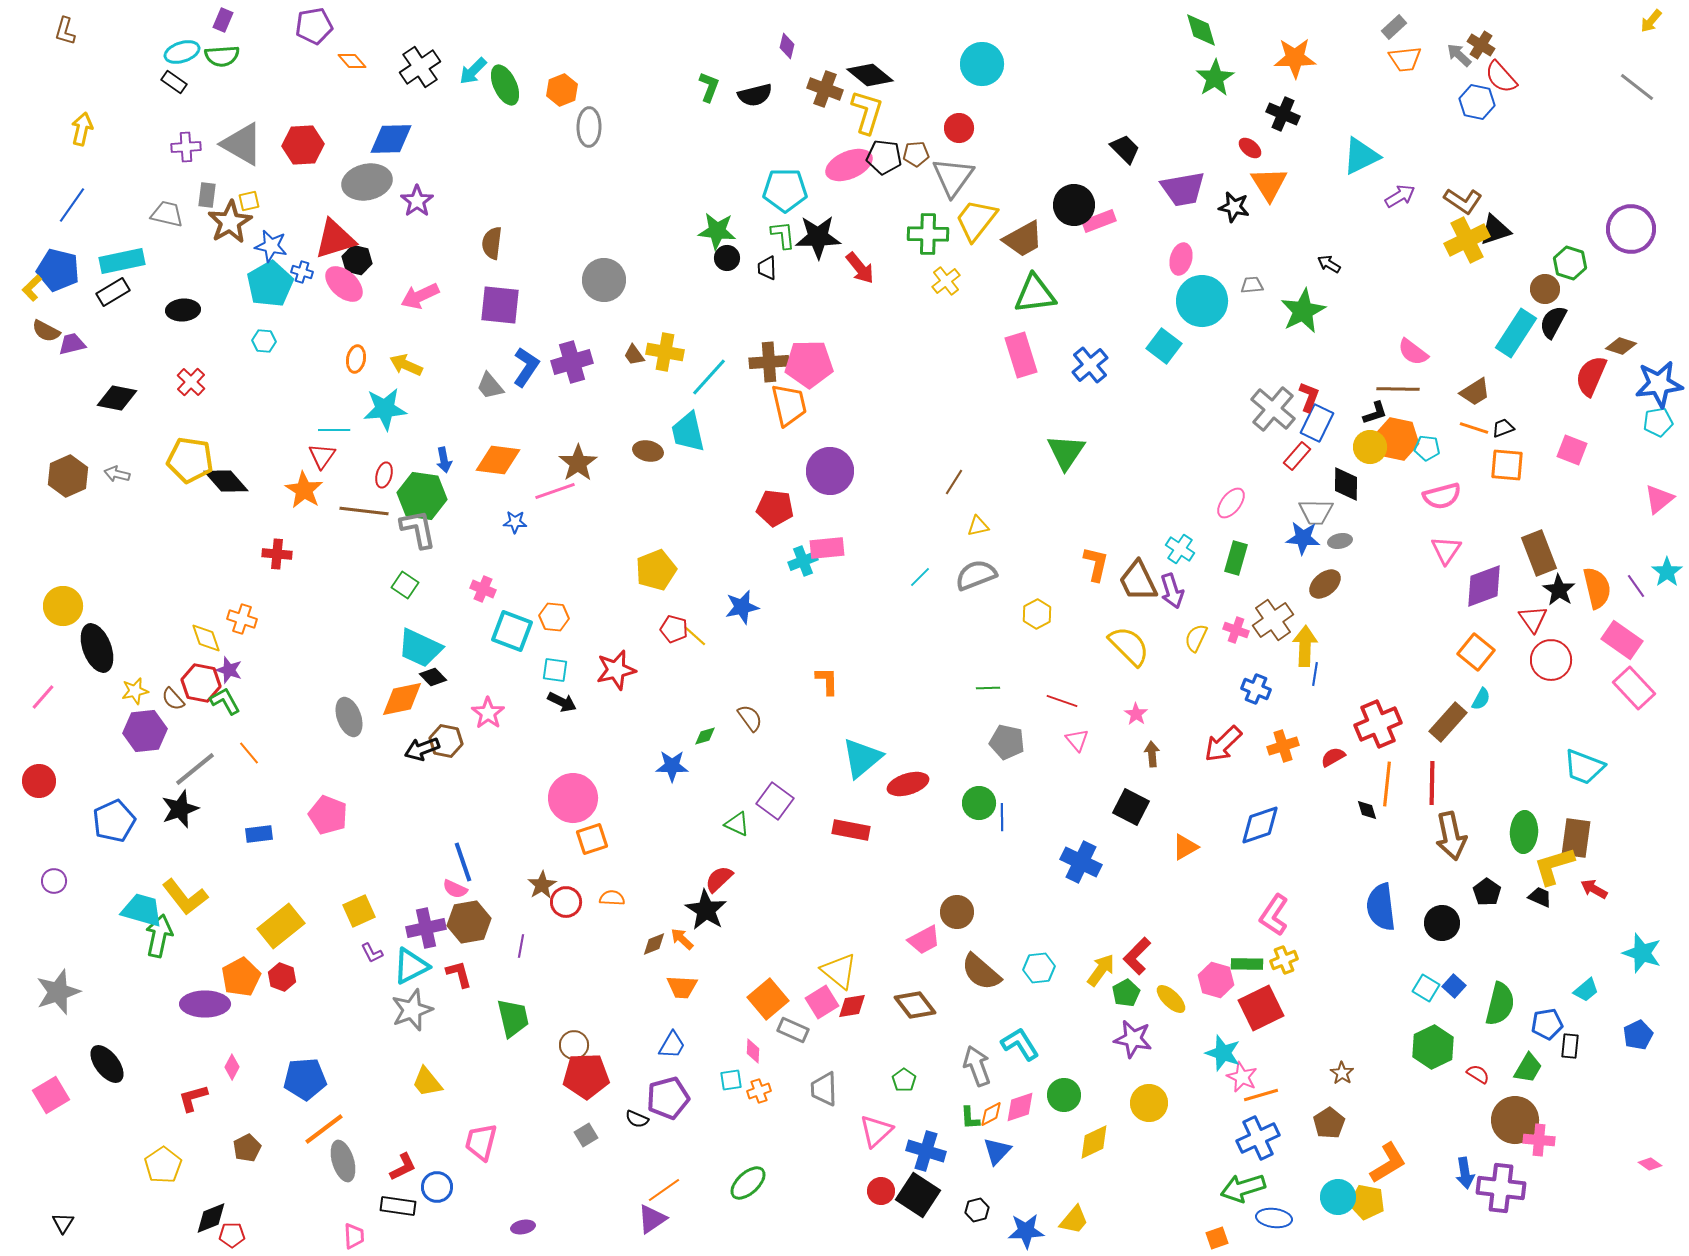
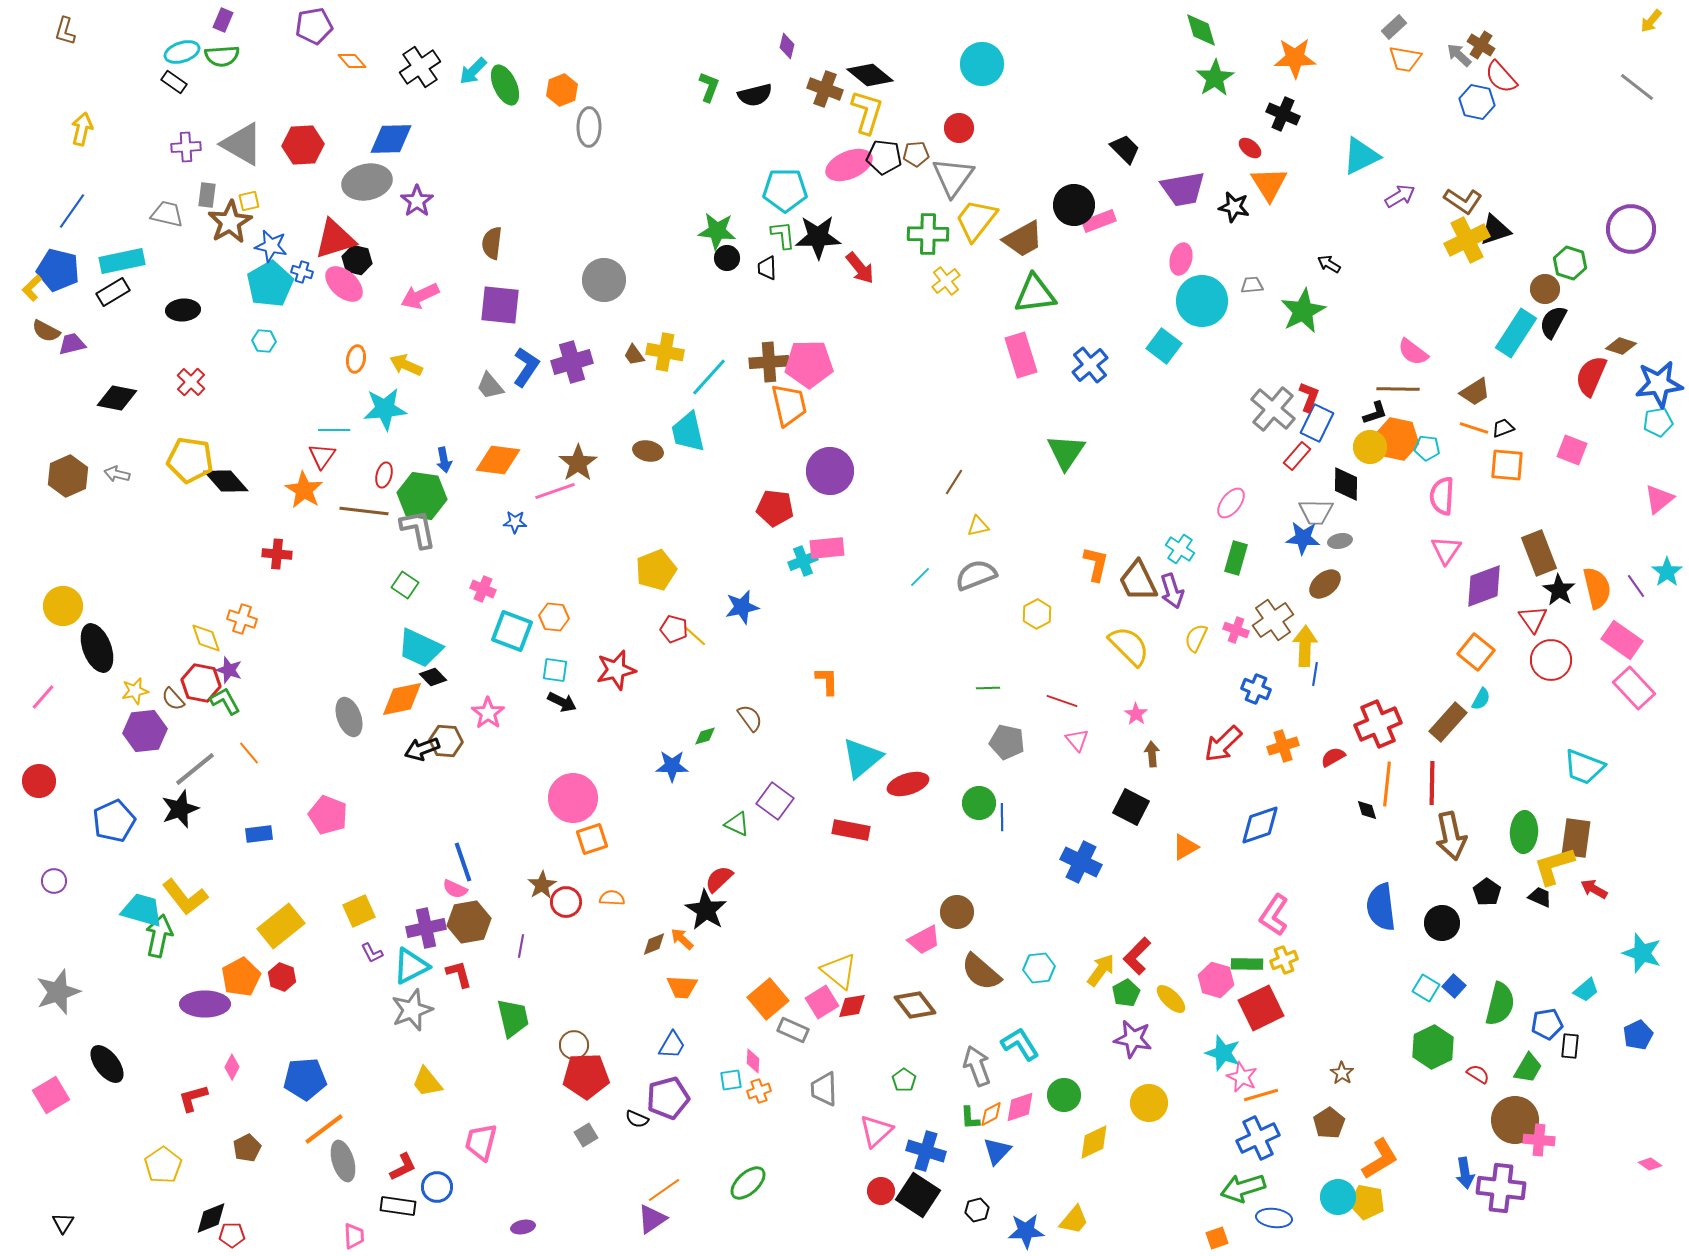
orange trapezoid at (1405, 59): rotated 16 degrees clockwise
blue line at (72, 205): moved 6 px down
pink semicircle at (1442, 496): rotated 108 degrees clockwise
brown hexagon at (446, 741): rotated 8 degrees counterclockwise
pink diamond at (753, 1051): moved 10 px down
orange L-shape at (1388, 1163): moved 8 px left, 4 px up
